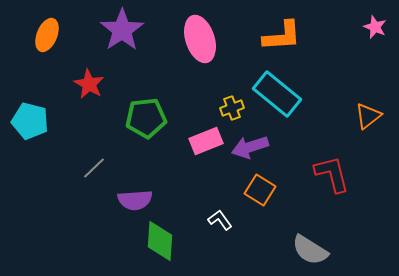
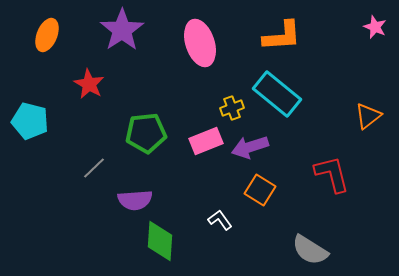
pink ellipse: moved 4 px down
green pentagon: moved 15 px down
